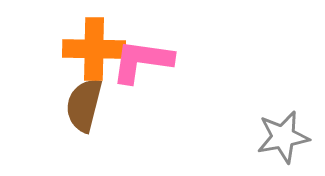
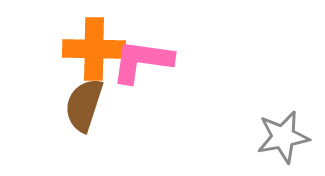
brown semicircle: rotated 4 degrees clockwise
